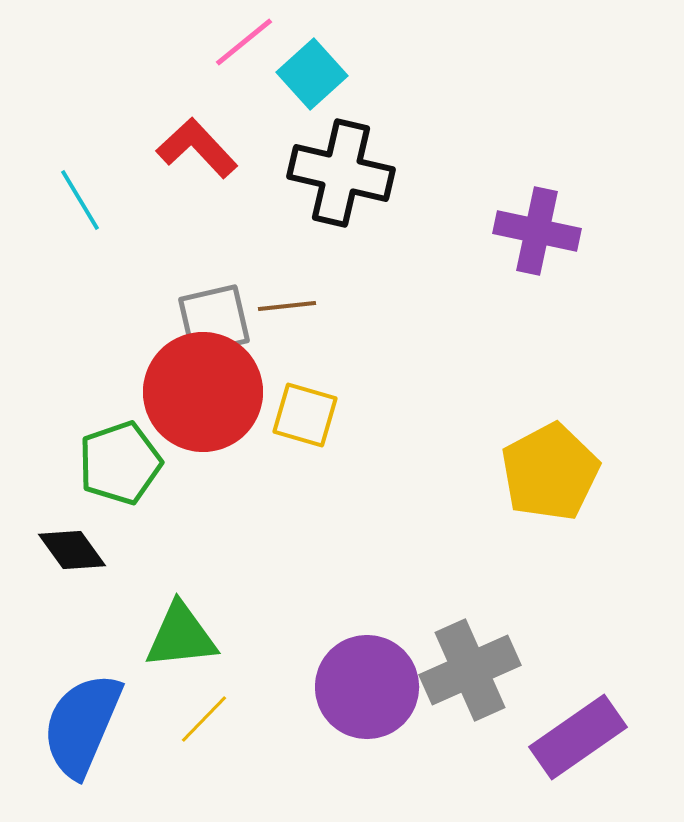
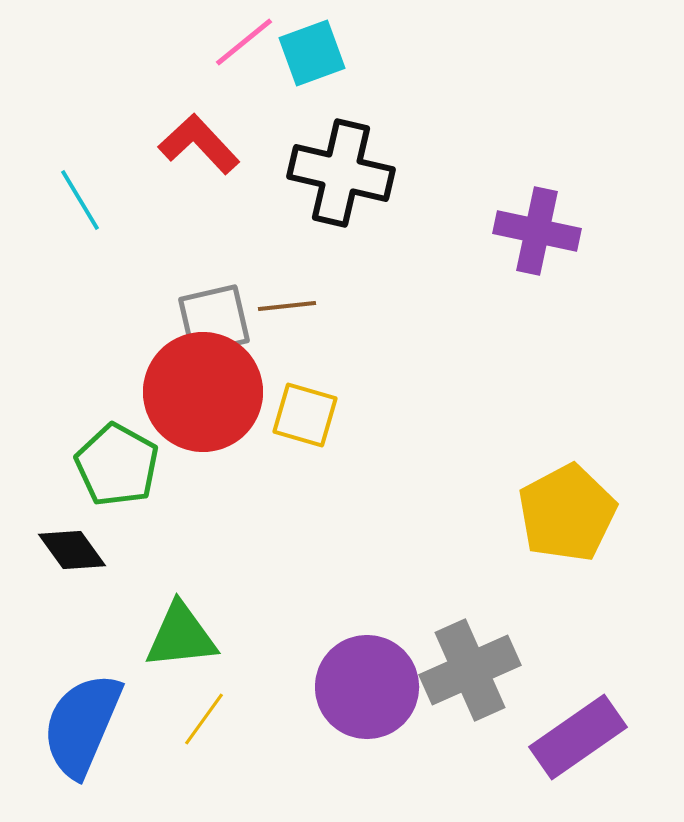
cyan square: moved 21 px up; rotated 22 degrees clockwise
red L-shape: moved 2 px right, 4 px up
green pentagon: moved 3 px left, 2 px down; rotated 24 degrees counterclockwise
yellow pentagon: moved 17 px right, 41 px down
yellow line: rotated 8 degrees counterclockwise
